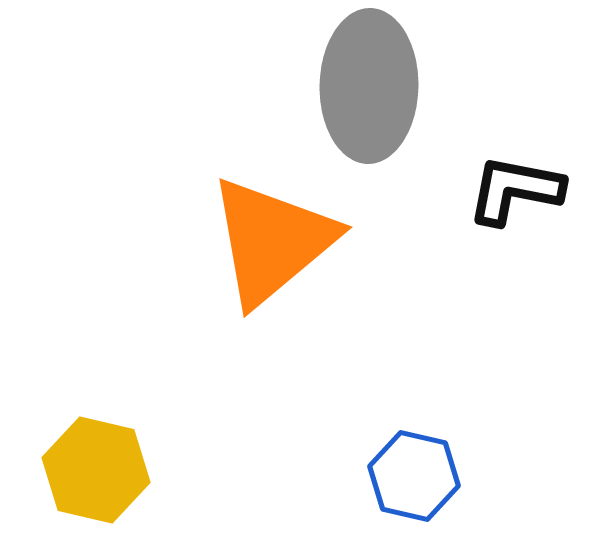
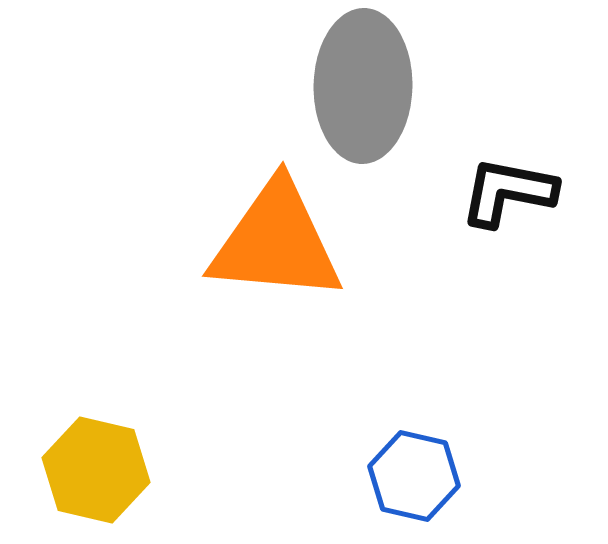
gray ellipse: moved 6 px left
black L-shape: moved 7 px left, 2 px down
orange triangle: moved 4 px right, 1 px down; rotated 45 degrees clockwise
